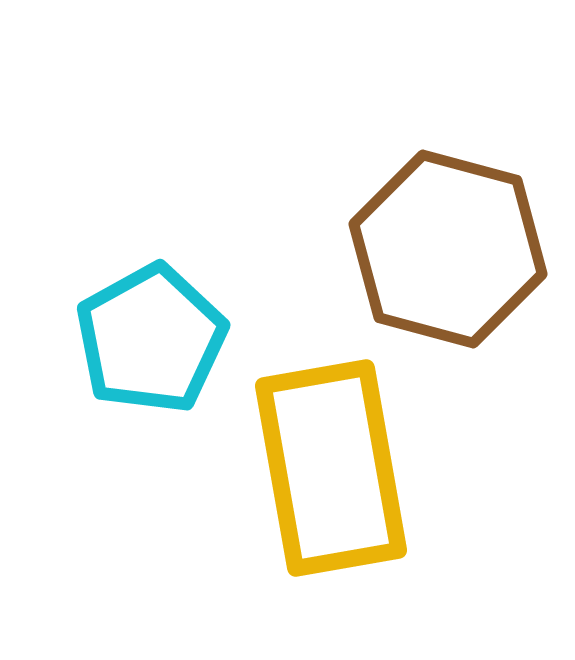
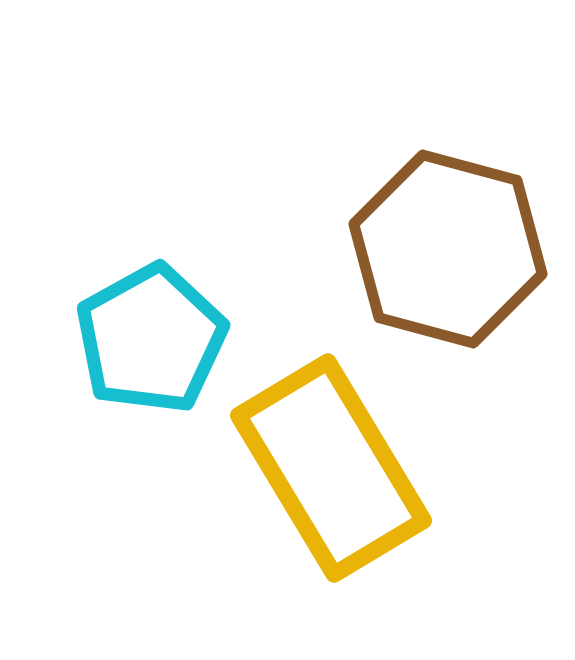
yellow rectangle: rotated 21 degrees counterclockwise
